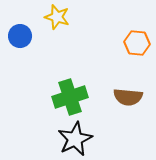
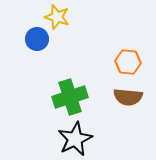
blue circle: moved 17 px right, 3 px down
orange hexagon: moved 9 px left, 19 px down
